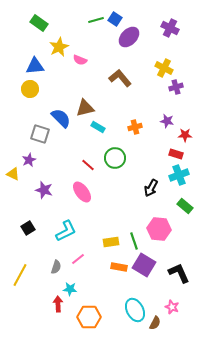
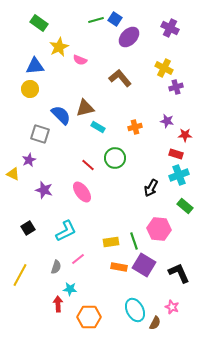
blue semicircle at (61, 118): moved 3 px up
